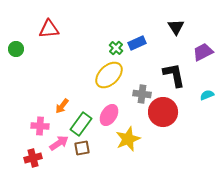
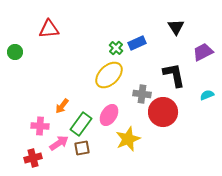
green circle: moved 1 px left, 3 px down
